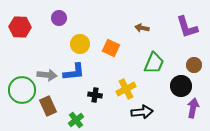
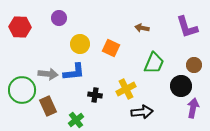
gray arrow: moved 1 px right, 1 px up
